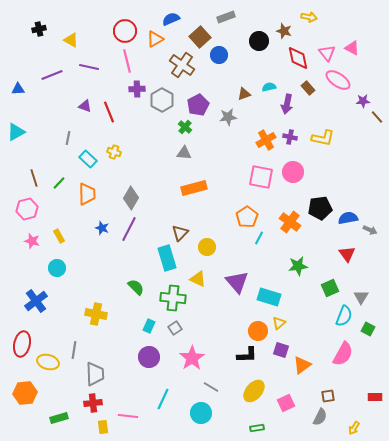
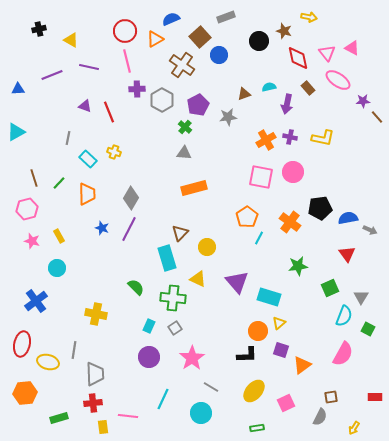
brown square at (328, 396): moved 3 px right, 1 px down
